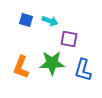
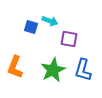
blue square: moved 5 px right, 7 px down
green star: moved 1 px right, 7 px down; rotated 25 degrees counterclockwise
orange L-shape: moved 6 px left
